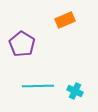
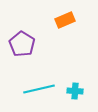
cyan line: moved 1 px right, 3 px down; rotated 12 degrees counterclockwise
cyan cross: rotated 21 degrees counterclockwise
